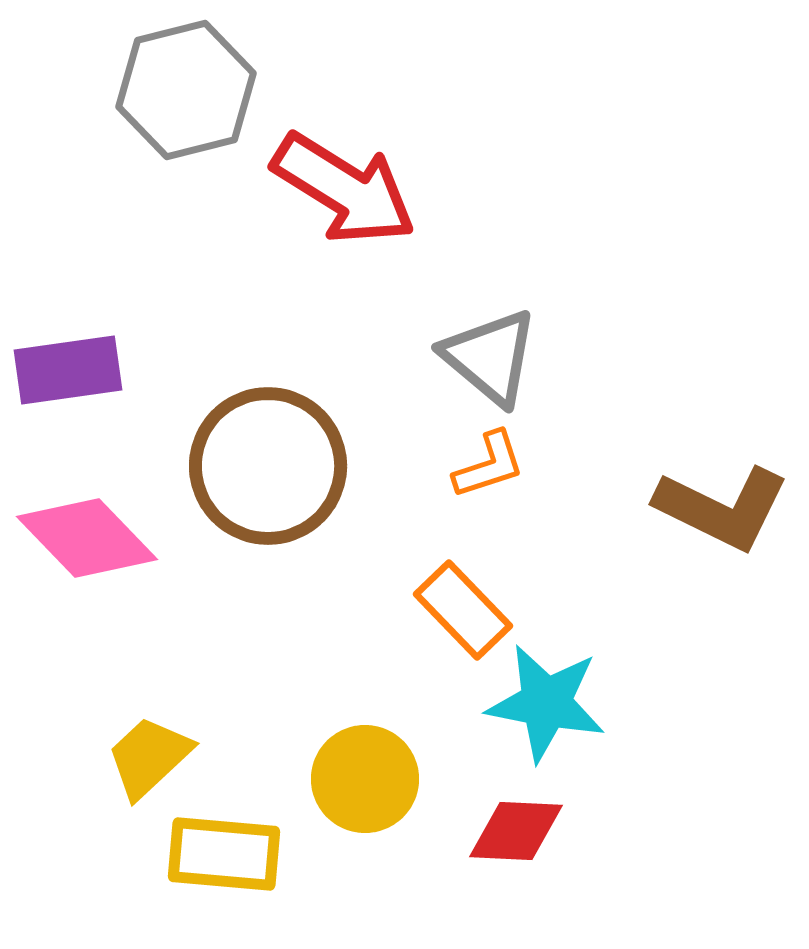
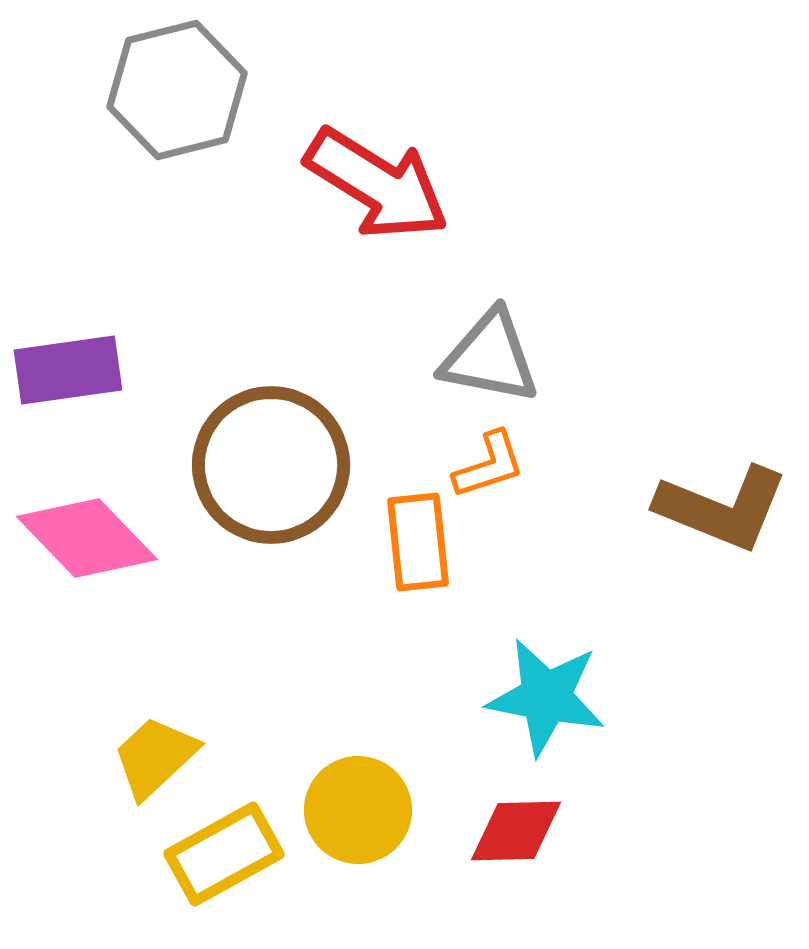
gray hexagon: moved 9 px left
red arrow: moved 33 px right, 5 px up
gray triangle: rotated 29 degrees counterclockwise
brown circle: moved 3 px right, 1 px up
brown L-shape: rotated 4 degrees counterclockwise
orange rectangle: moved 45 px left, 68 px up; rotated 38 degrees clockwise
cyan star: moved 6 px up
yellow trapezoid: moved 6 px right
yellow circle: moved 7 px left, 31 px down
red diamond: rotated 4 degrees counterclockwise
yellow rectangle: rotated 34 degrees counterclockwise
